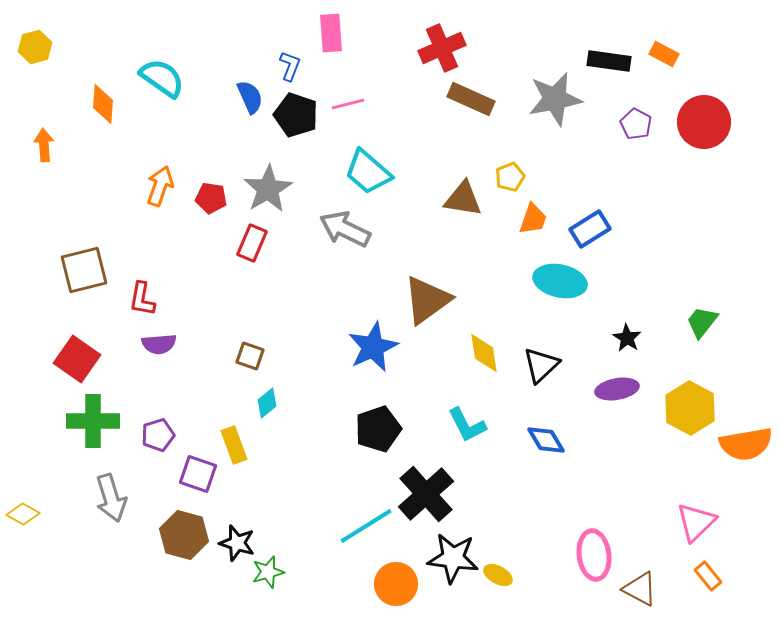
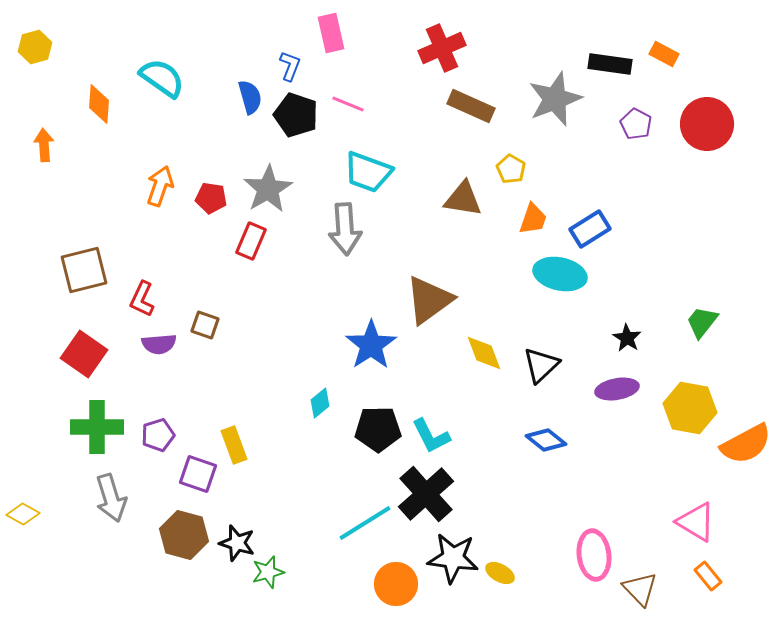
pink rectangle at (331, 33): rotated 9 degrees counterclockwise
black rectangle at (609, 61): moved 1 px right, 3 px down
blue semicircle at (250, 97): rotated 8 degrees clockwise
brown rectangle at (471, 99): moved 7 px down
gray star at (555, 99): rotated 10 degrees counterclockwise
orange diamond at (103, 104): moved 4 px left
pink line at (348, 104): rotated 36 degrees clockwise
red circle at (704, 122): moved 3 px right, 2 px down
cyan trapezoid at (368, 172): rotated 21 degrees counterclockwise
yellow pentagon at (510, 177): moved 1 px right, 8 px up; rotated 20 degrees counterclockwise
gray arrow at (345, 229): rotated 120 degrees counterclockwise
red rectangle at (252, 243): moved 1 px left, 2 px up
cyan ellipse at (560, 281): moved 7 px up
red L-shape at (142, 299): rotated 15 degrees clockwise
brown triangle at (427, 300): moved 2 px right
blue star at (373, 347): moved 2 px left, 2 px up; rotated 9 degrees counterclockwise
yellow diamond at (484, 353): rotated 12 degrees counterclockwise
brown square at (250, 356): moved 45 px left, 31 px up
red square at (77, 359): moved 7 px right, 5 px up
cyan diamond at (267, 403): moved 53 px right
yellow hexagon at (690, 408): rotated 18 degrees counterclockwise
green cross at (93, 421): moved 4 px right, 6 px down
cyan L-shape at (467, 425): moved 36 px left, 11 px down
black pentagon at (378, 429): rotated 18 degrees clockwise
blue diamond at (546, 440): rotated 21 degrees counterclockwise
orange semicircle at (746, 444): rotated 18 degrees counterclockwise
pink triangle at (696, 522): rotated 45 degrees counterclockwise
cyan line at (366, 526): moved 1 px left, 3 px up
yellow ellipse at (498, 575): moved 2 px right, 2 px up
brown triangle at (640, 589): rotated 18 degrees clockwise
